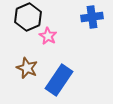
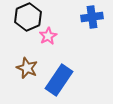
pink star: rotated 12 degrees clockwise
